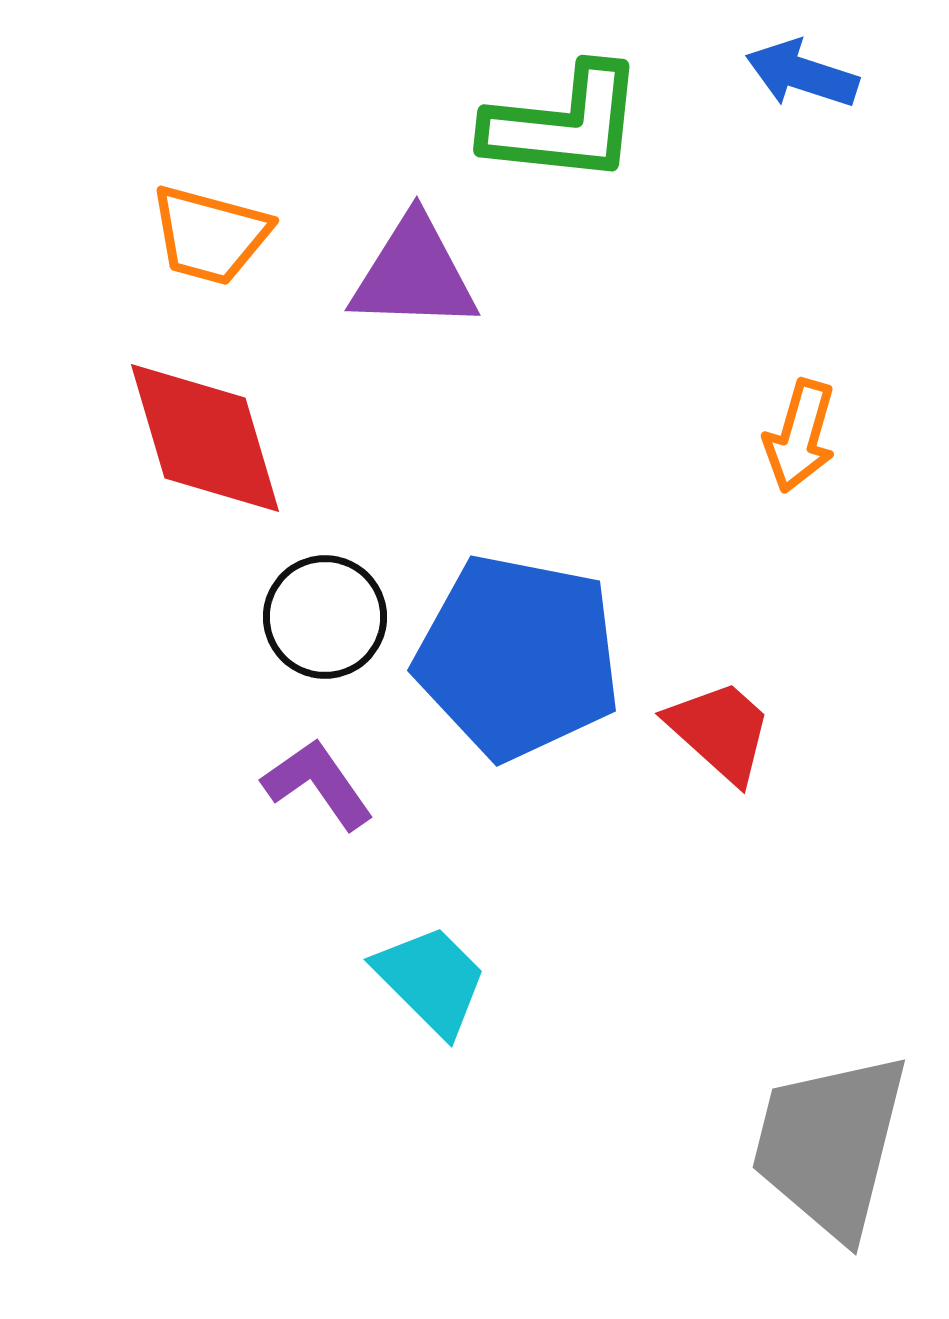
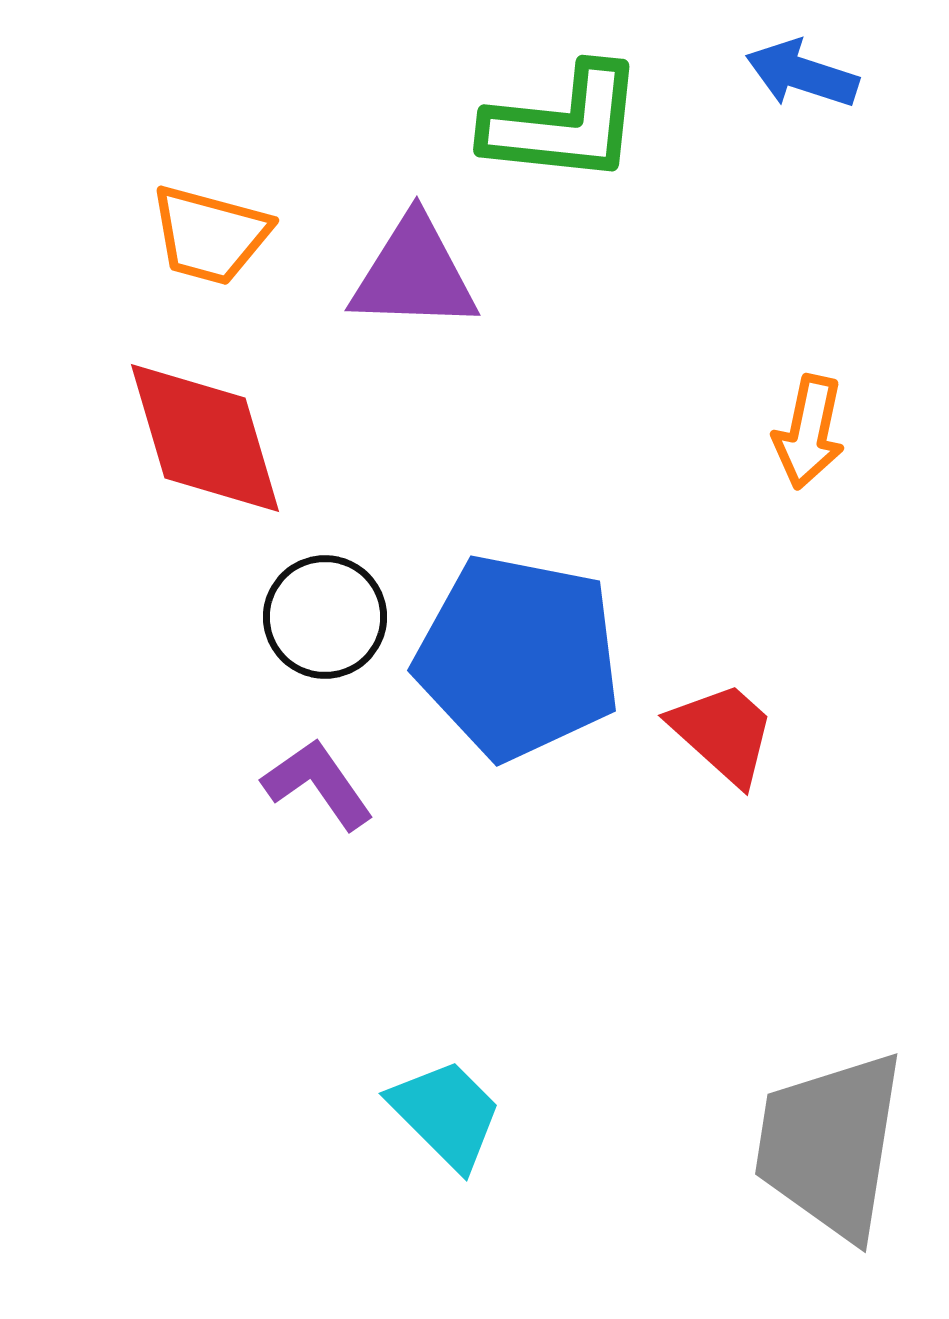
orange arrow: moved 9 px right, 4 px up; rotated 4 degrees counterclockwise
red trapezoid: moved 3 px right, 2 px down
cyan trapezoid: moved 15 px right, 134 px down
gray trapezoid: rotated 5 degrees counterclockwise
